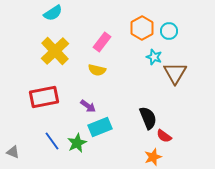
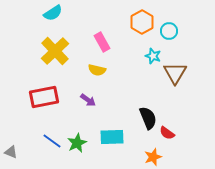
orange hexagon: moved 6 px up
pink rectangle: rotated 66 degrees counterclockwise
cyan star: moved 1 px left, 1 px up
purple arrow: moved 6 px up
cyan rectangle: moved 12 px right, 10 px down; rotated 20 degrees clockwise
red semicircle: moved 3 px right, 3 px up
blue line: rotated 18 degrees counterclockwise
gray triangle: moved 2 px left
